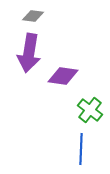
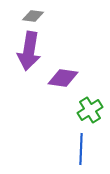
purple arrow: moved 2 px up
purple diamond: moved 2 px down
green cross: rotated 20 degrees clockwise
